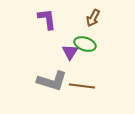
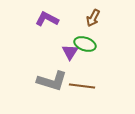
purple L-shape: rotated 55 degrees counterclockwise
